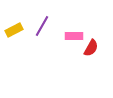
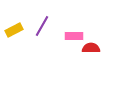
red semicircle: rotated 120 degrees counterclockwise
